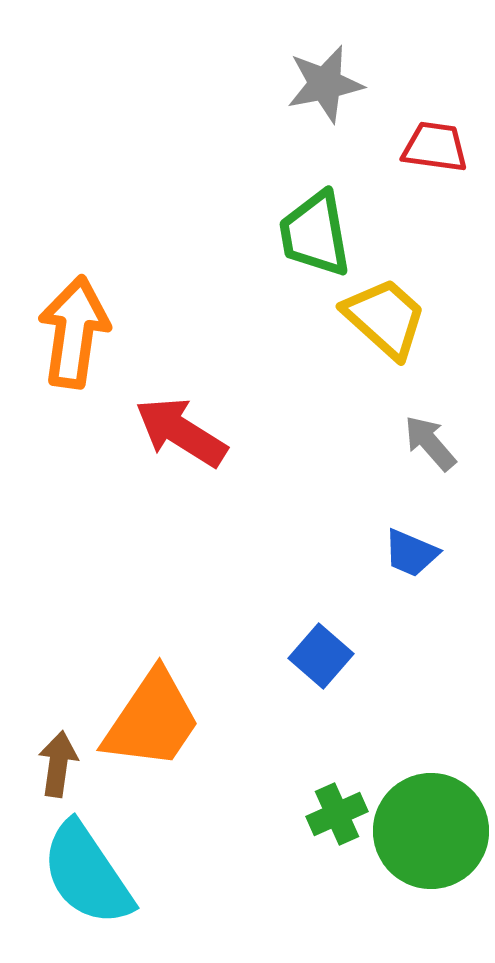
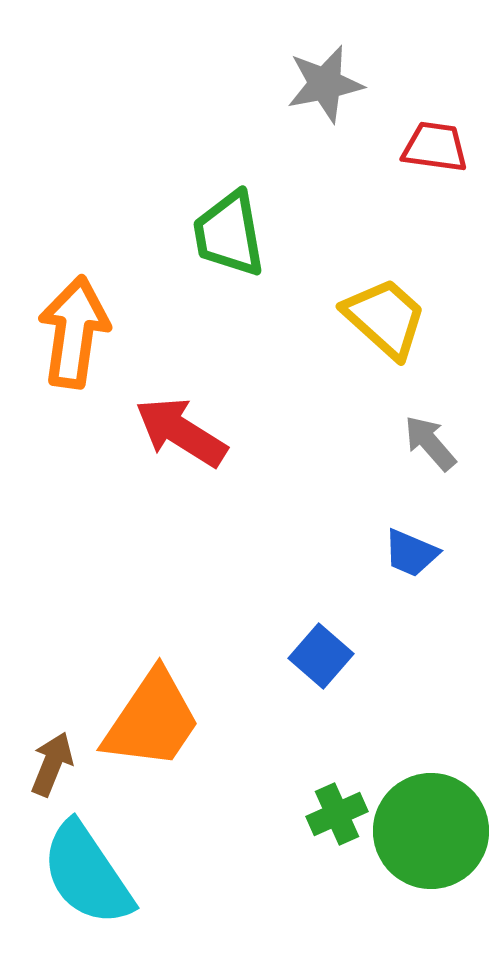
green trapezoid: moved 86 px left
brown arrow: moved 6 px left; rotated 14 degrees clockwise
